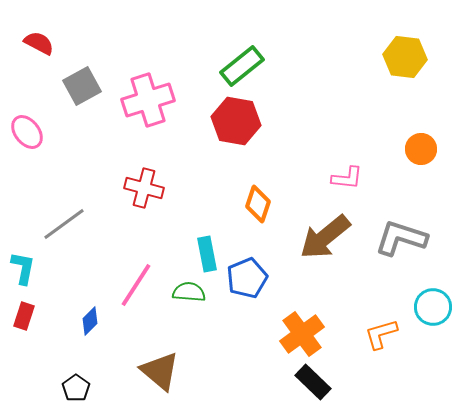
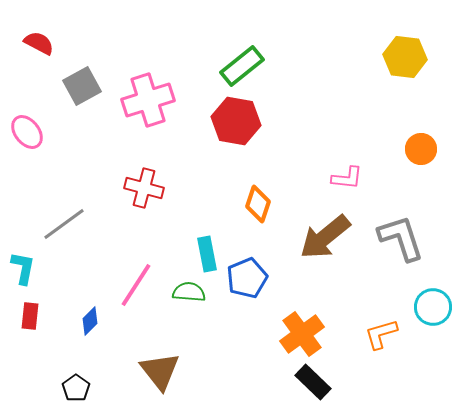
gray L-shape: rotated 54 degrees clockwise
red rectangle: moved 6 px right; rotated 12 degrees counterclockwise
brown triangle: rotated 12 degrees clockwise
